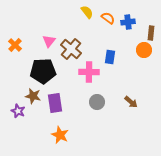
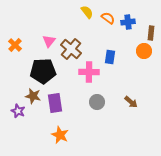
orange circle: moved 1 px down
